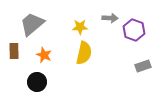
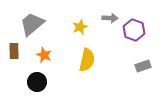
yellow star: rotated 21 degrees counterclockwise
yellow semicircle: moved 3 px right, 7 px down
